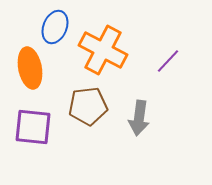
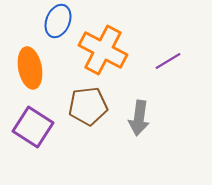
blue ellipse: moved 3 px right, 6 px up
purple line: rotated 16 degrees clockwise
purple square: rotated 27 degrees clockwise
